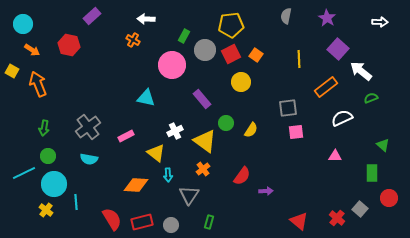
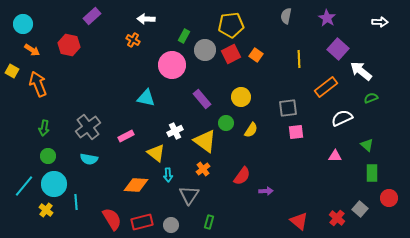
yellow circle at (241, 82): moved 15 px down
green triangle at (383, 145): moved 16 px left
cyan line at (24, 173): moved 13 px down; rotated 25 degrees counterclockwise
